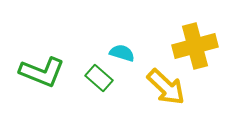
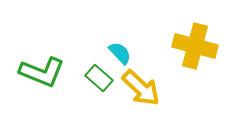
yellow cross: rotated 30 degrees clockwise
cyan semicircle: moved 2 px left; rotated 30 degrees clockwise
yellow arrow: moved 25 px left, 1 px down
